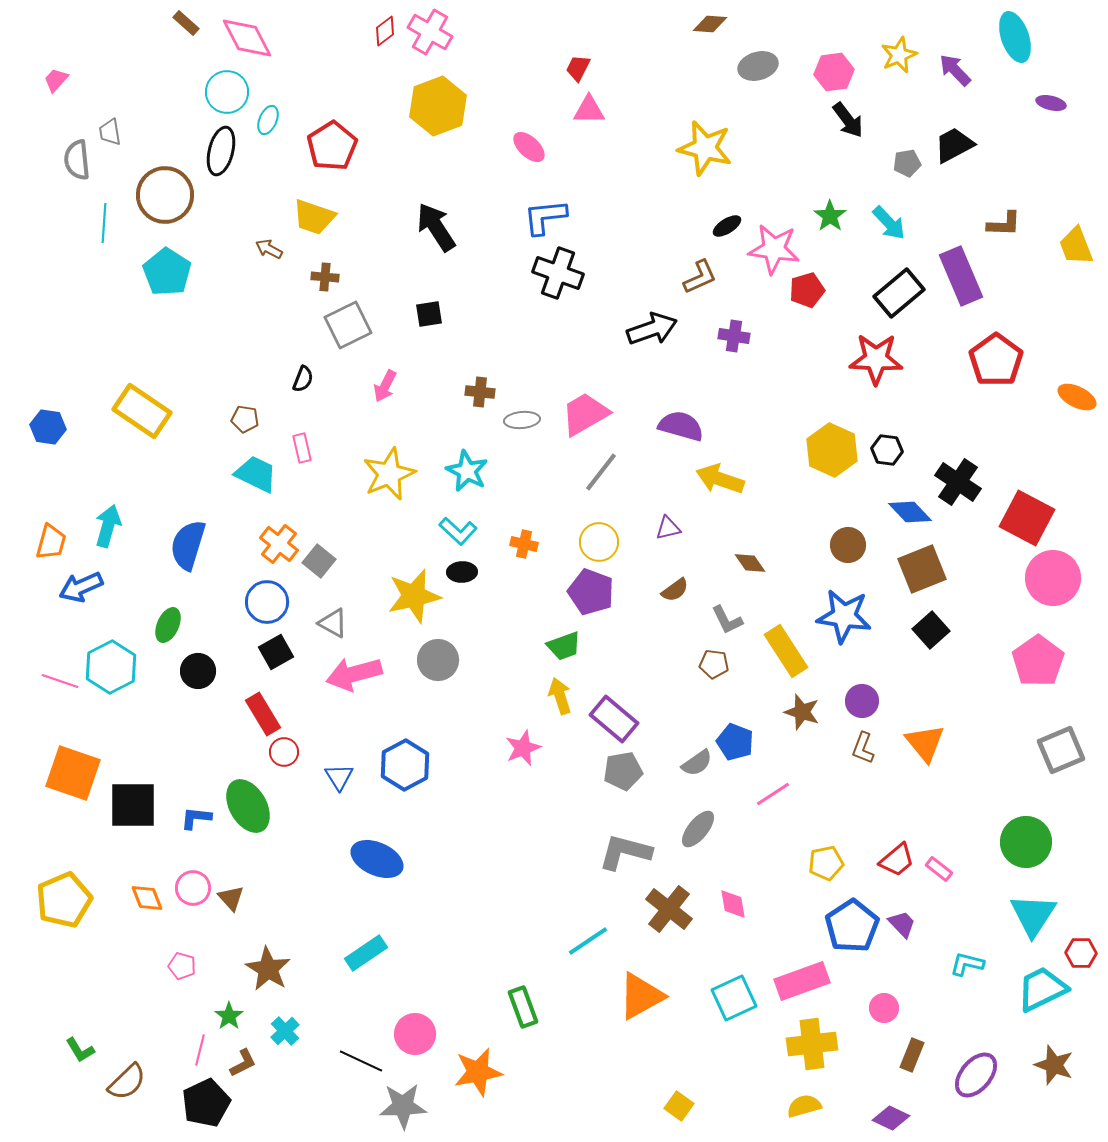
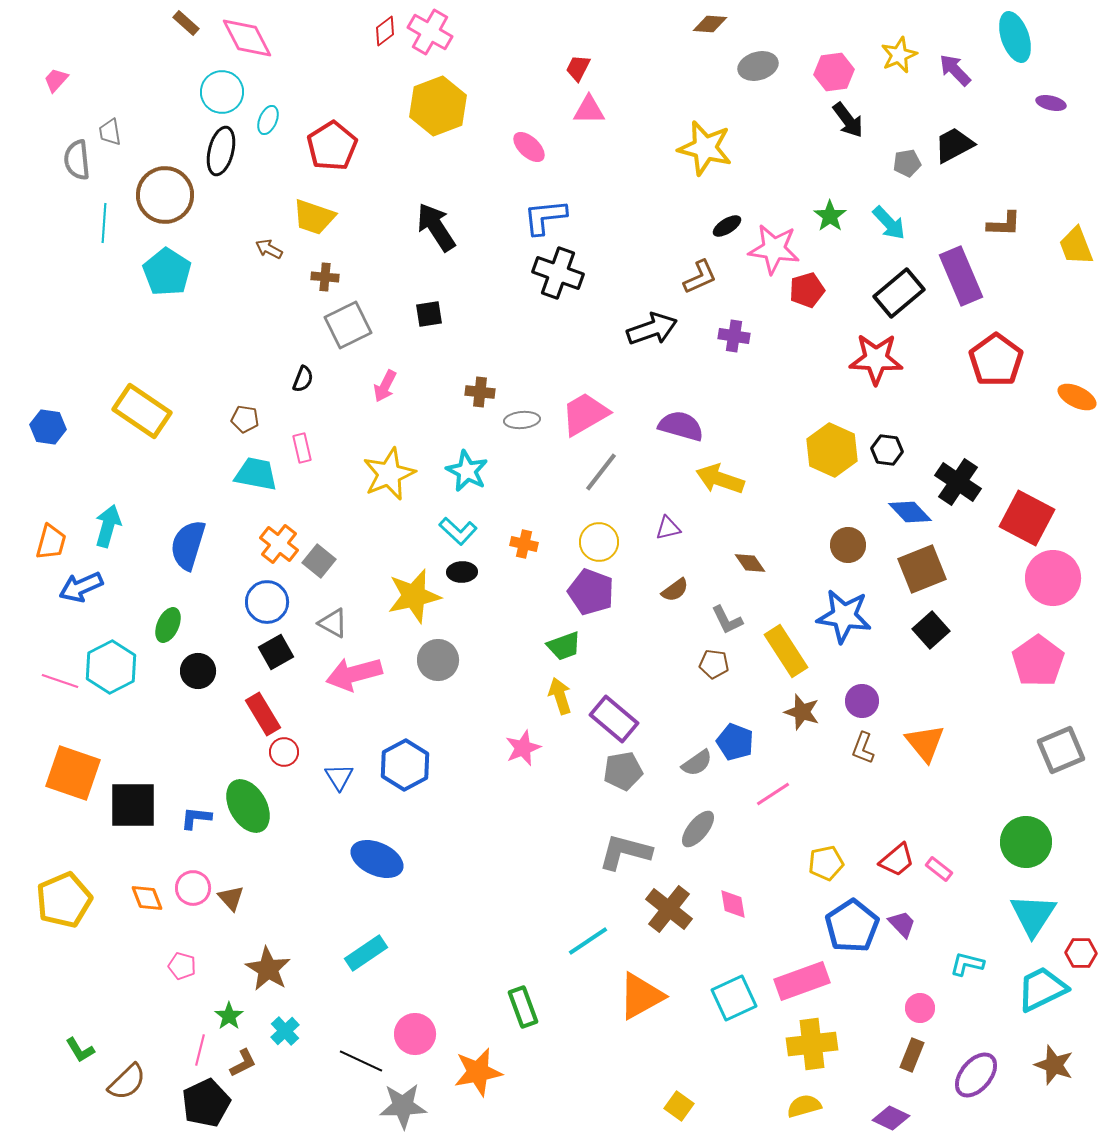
cyan circle at (227, 92): moved 5 px left
cyan trapezoid at (256, 474): rotated 15 degrees counterclockwise
pink circle at (884, 1008): moved 36 px right
